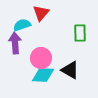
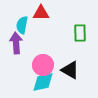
red triangle: rotated 48 degrees clockwise
cyan semicircle: rotated 60 degrees counterclockwise
purple arrow: moved 1 px right
pink circle: moved 2 px right, 7 px down
cyan diamond: moved 7 px down; rotated 15 degrees counterclockwise
